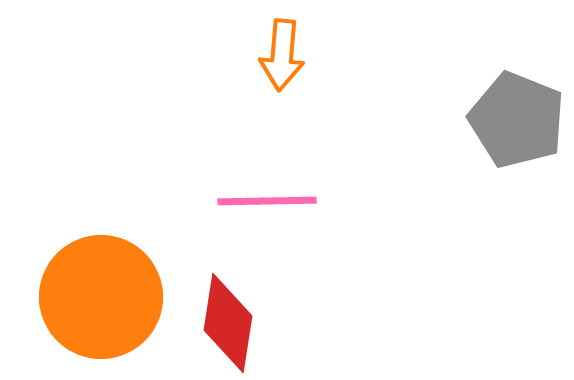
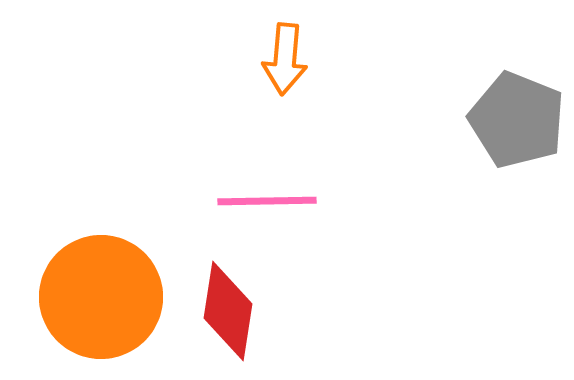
orange arrow: moved 3 px right, 4 px down
red diamond: moved 12 px up
